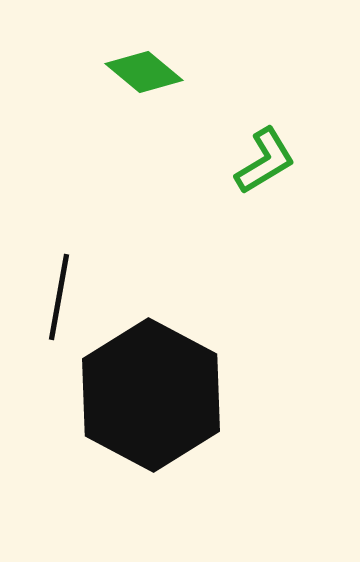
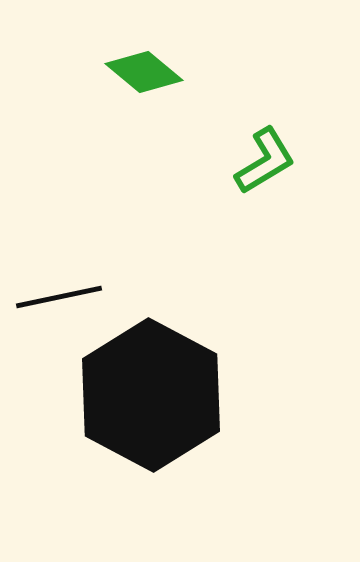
black line: rotated 68 degrees clockwise
